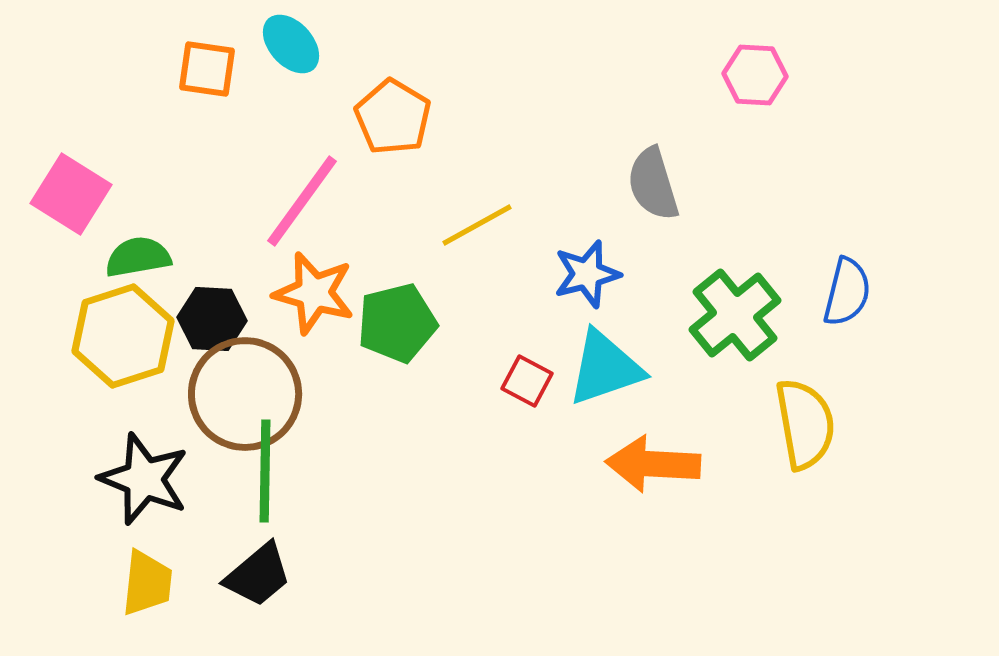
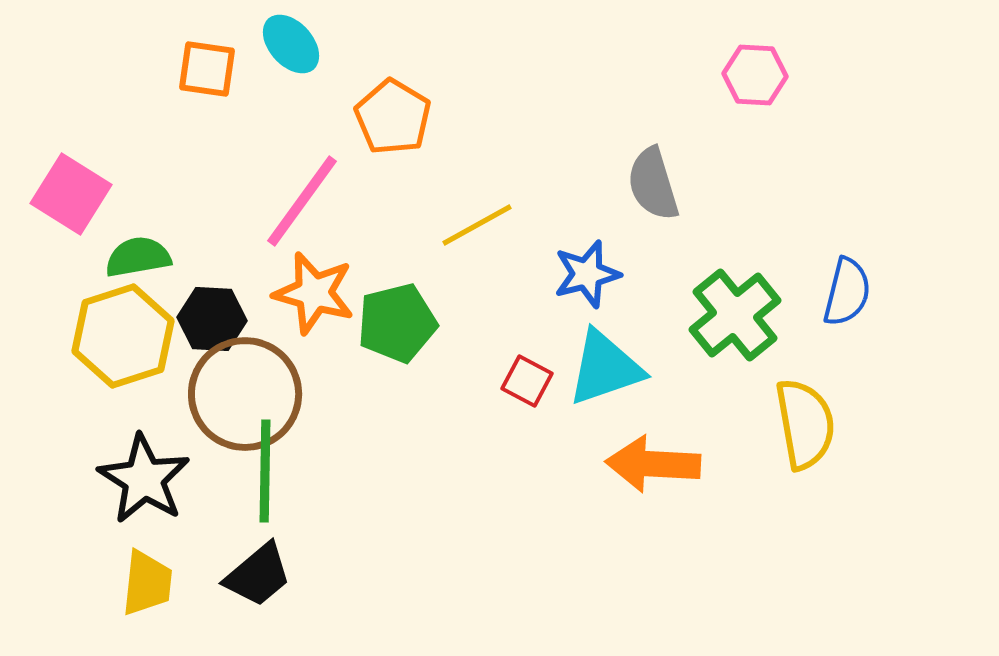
black star: rotated 10 degrees clockwise
